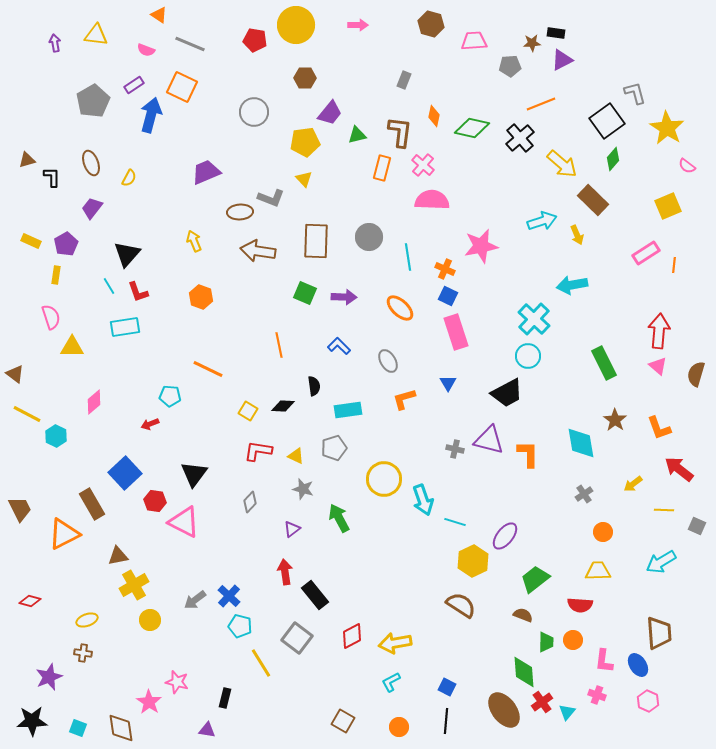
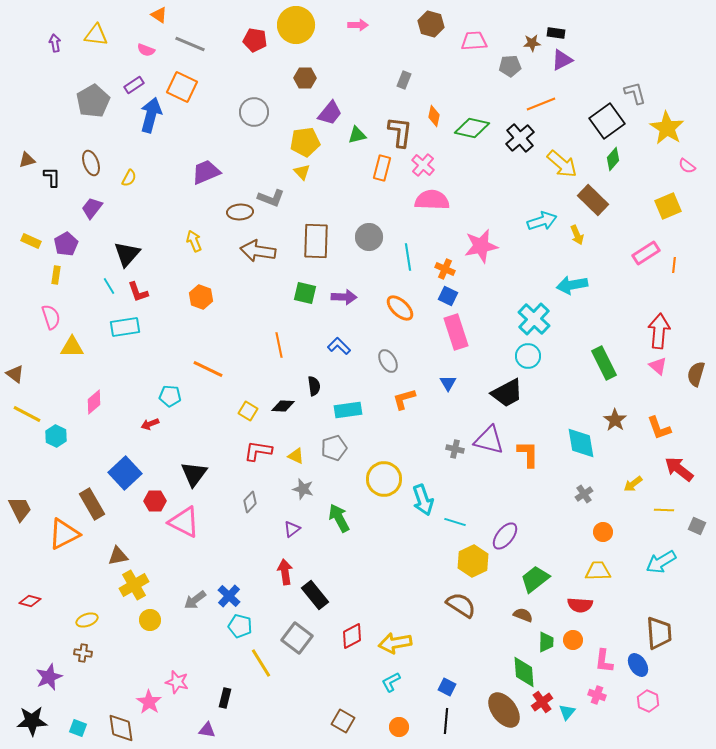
yellow triangle at (304, 179): moved 2 px left, 7 px up
green square at (305, 293): rotated 10 degrees counterclockwise
red hexagon at (155, 501): rotated 10 degrees counterclockwise
